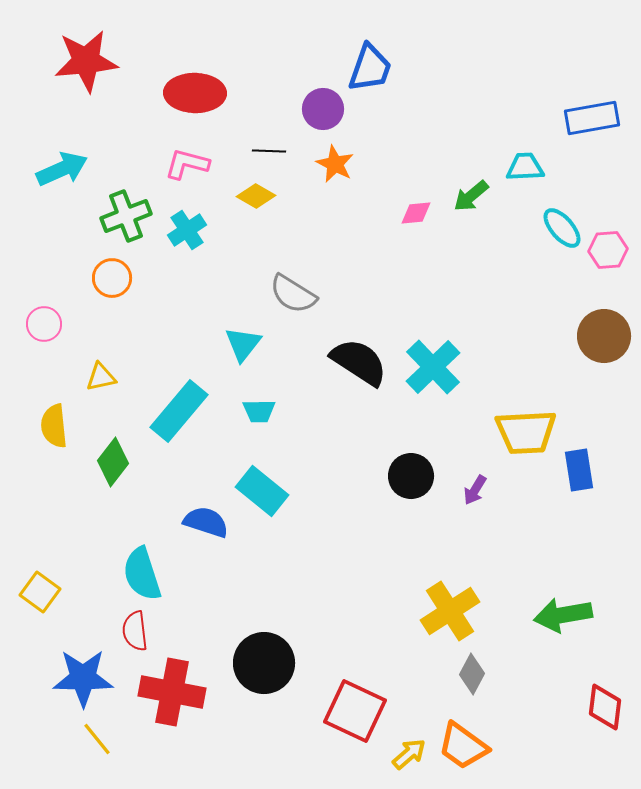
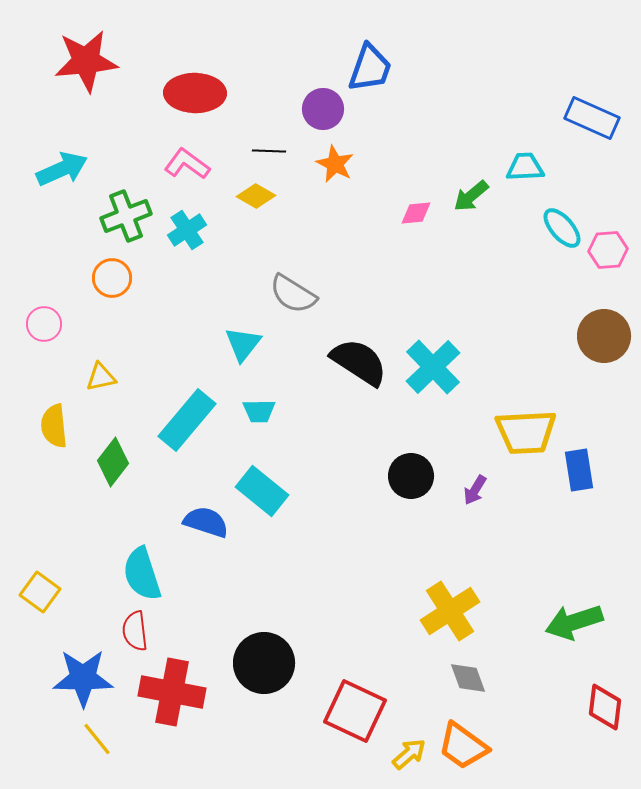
blue rectangle at (592, 118): rotated 34 degrees clockwise
pink L-shape at (187, 164): rotated 21 degrees clockwise
cyan rectangle at (179, 411): moved 8 px right, 9 px down
green arrow at (563, 615): moved 11 px right, 7 px down; rotated 8 degrees counterclockwise
gray diamond at (472, 674): moved 4 px left, 4 px down; rotated 48 degrees counterclockwise
